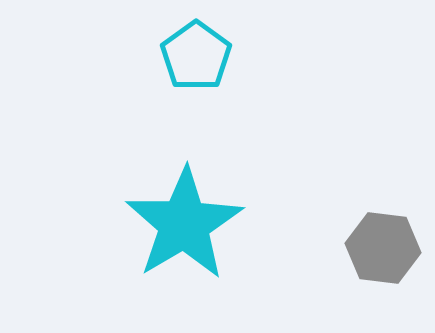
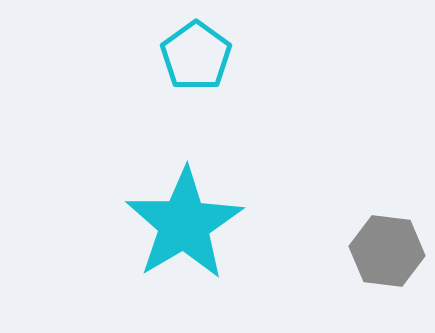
gray hexagon: moved 4 px right, 3 px down
